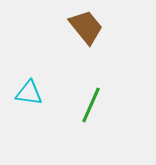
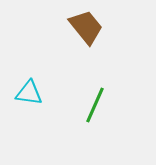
green line: moved 4 px right
